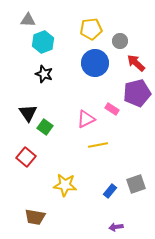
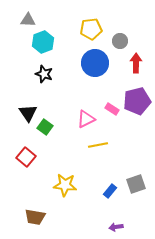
red arrow: rotated 48 degrees clockwise
purple pentagon: moved 8 px down
